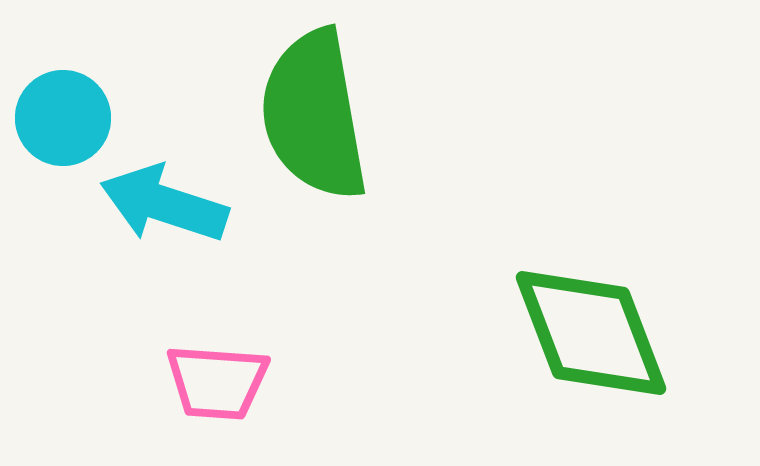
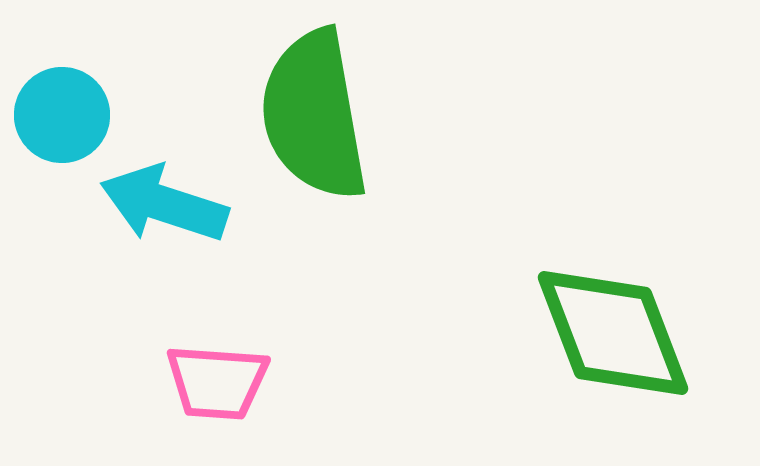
cyan circle: moved 1 px left, 3 px up
green diamond: moved 22 px right
